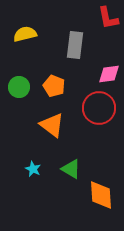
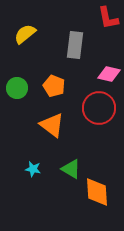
yellow semicircle: rotated 25 degrees counterclockwise
pink diamond: rotated 20 degrees clockwise
green circle: moved 2 px left, 1 px down
cyan star: rotated 14 degrees counterclockwise
orange diamond: moved 4 px left, 3 px up
